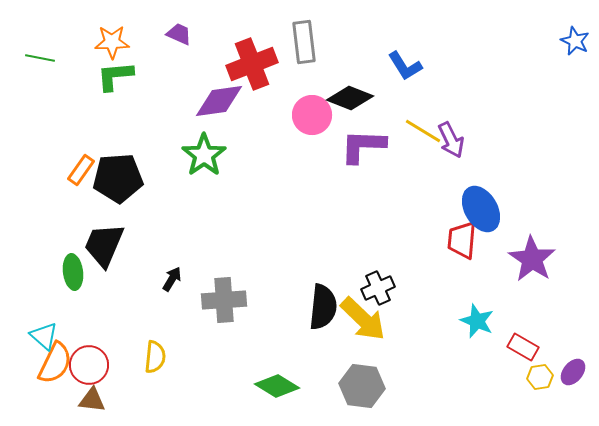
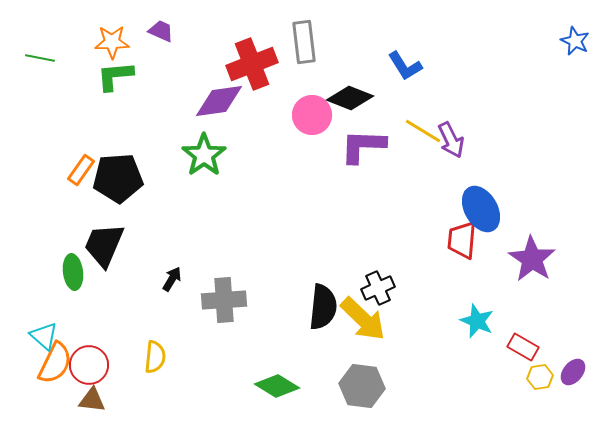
purple trapezoid: moved 18 px left, 3 px up
